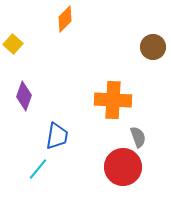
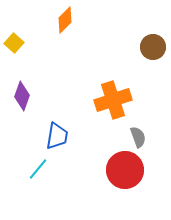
orange diamond: moved 1 px down
yellow square: moved 1 px right, 1 px up
purple diamond: moved 2 px left
orange cross: rotated 21 degrees counterclockwise
red circle: moved 2 px right, 3 px down
